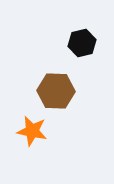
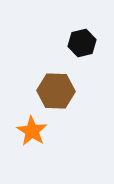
orange star: rotated 20 degrees clockwise
